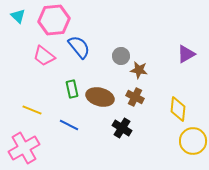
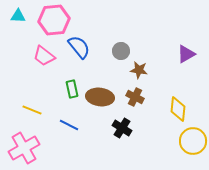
cyan triangle: rotated 42 degrees counterclockwise
gray circle: moved 5 px up
brown ellipse: rotated 8 degrees counterclockwise
